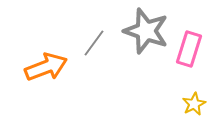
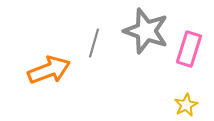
gray line: rotated 20 degrees counterclockwise
orange arrow: moved 3 px right, 3 px down
yellow star: moved 8 px left, 1 px down
